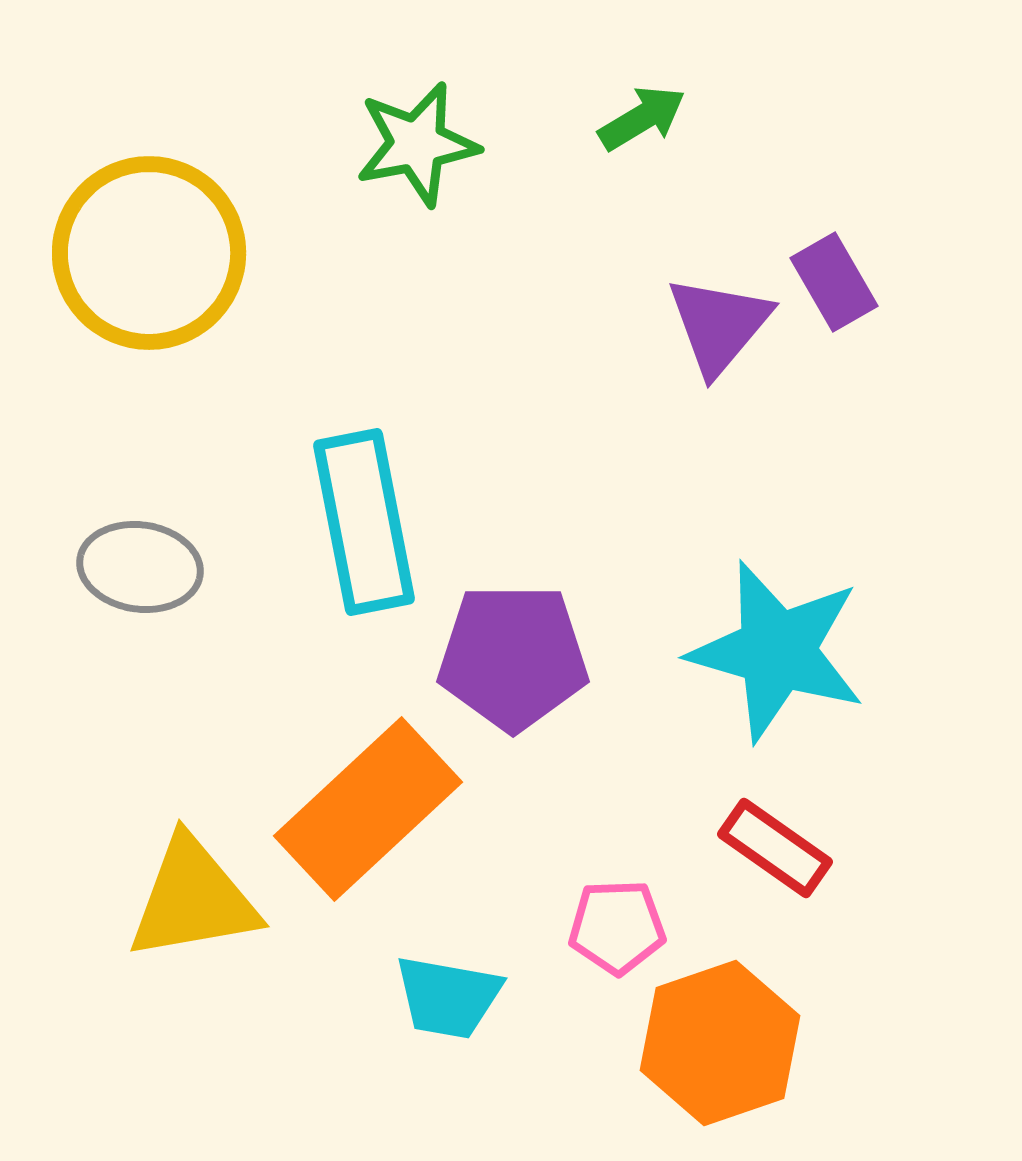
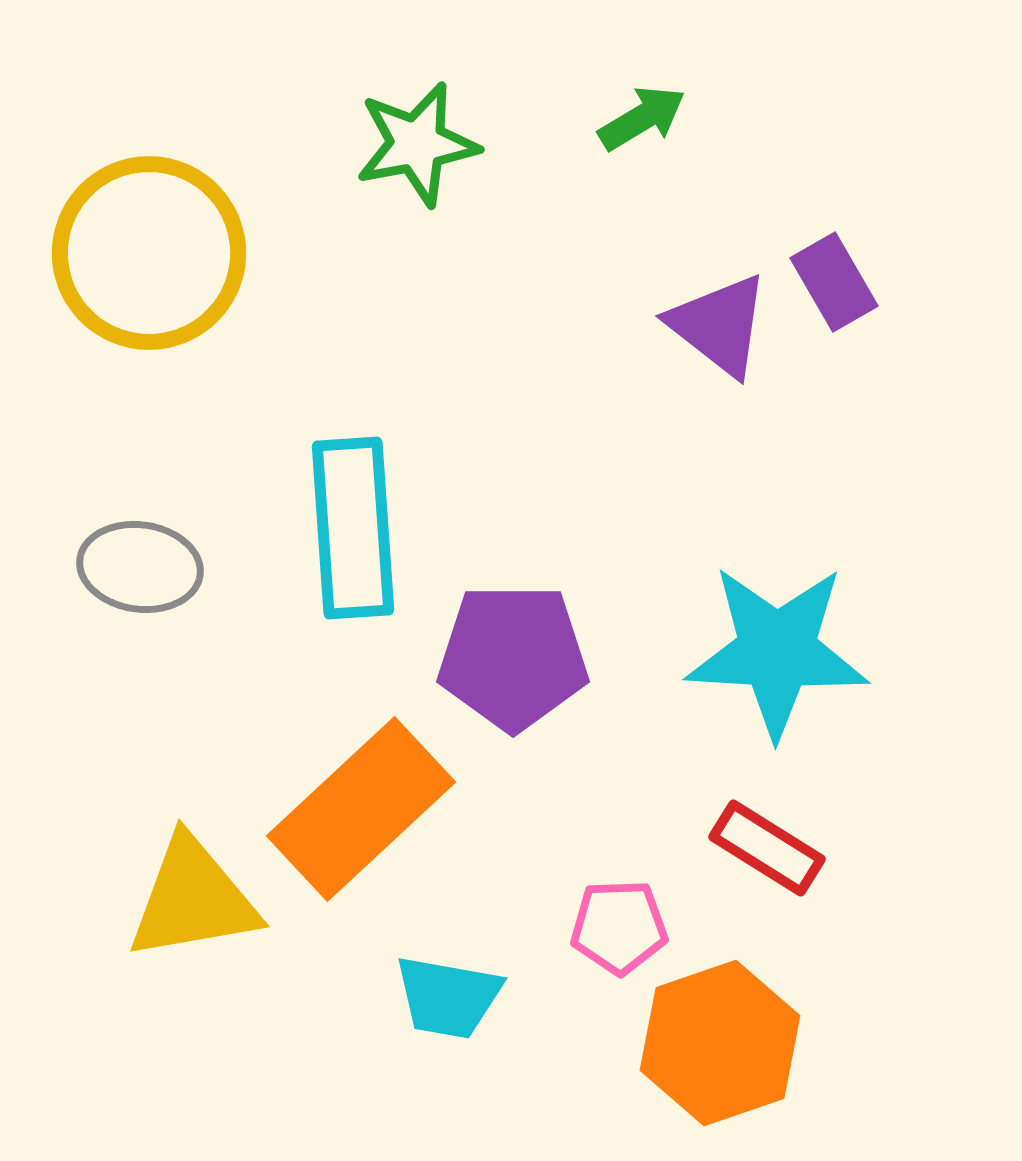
purple triangle: rotated 32 degrees counterclockwise
cyan rectangle: moved 11 px left, 6 px down; rotated 7 degrees clockwise
cyan star: rotated 13 degrees counterclockwise
orange rectangle: moved 7 px left
red rectangle: moved 8 px left; rotated 3 degrees counterclockwise
pink pentagon: moved 2 px right
